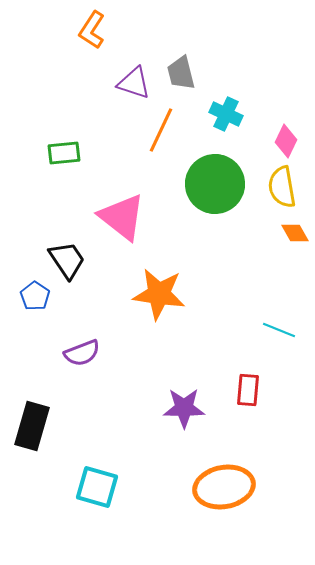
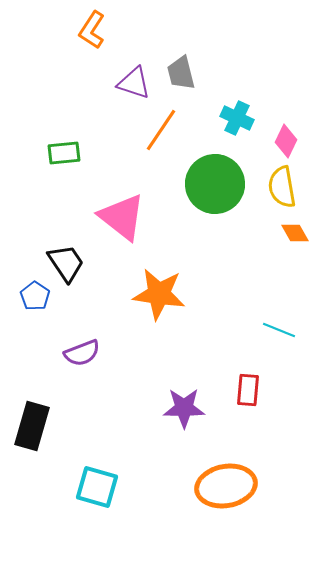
cyan cross: moved 11 px right, 4 px down
orange line: rotated 9 degrees clockwise
black trapezoid: moved 1 px left, 3 px down
orange ellipse: moved 2 px right, 1 px up
